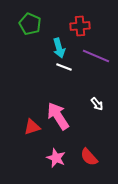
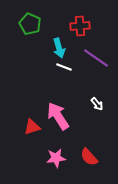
purple line: moved 2 px down; rotated 12 degrees clockwise
pink star: rotated 30 degrees counterclockwise
